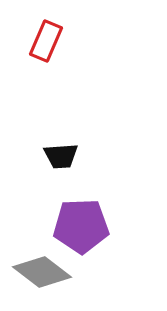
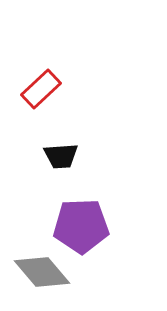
red rectangle: moved 5 px left, 48 px down; rotated 24 degrees clockwise
gray diamond: rotated 12 degrees clockwise
